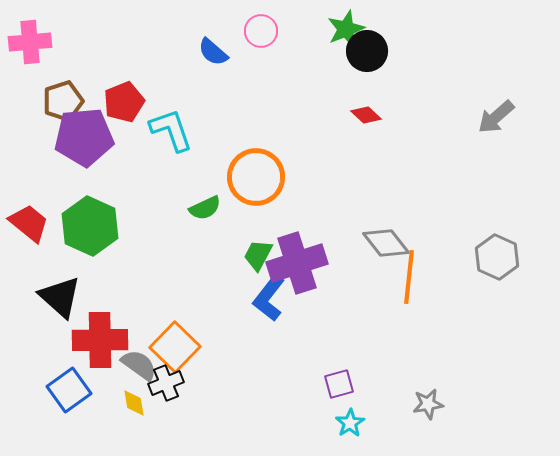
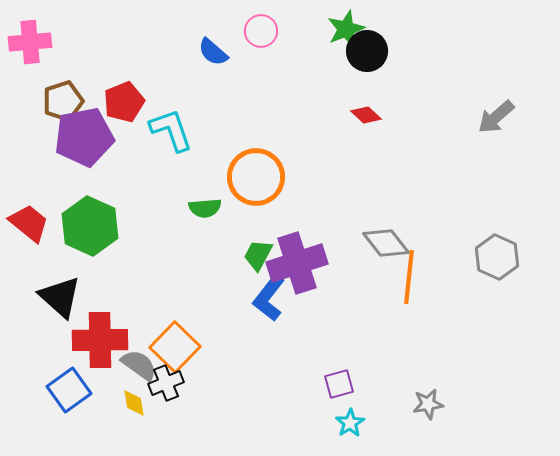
purple pentagon: rotated 6 degrees counterclockwise
green semicircle: rotated 20 degrees clockwise
